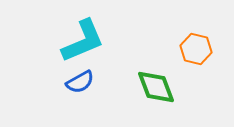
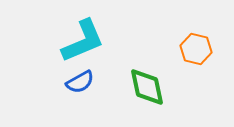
green diamond: moved 9 px left; rotated 9 degrees clockwise
